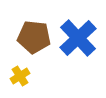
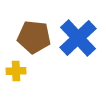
yellow cross: moved 4 px left, 5 px up; rotated 30 degrees clockwise
